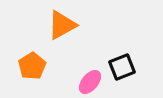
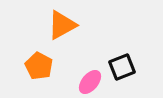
orange pentagon: moved 7 px right; rotated 12 degrees counterclockwise
